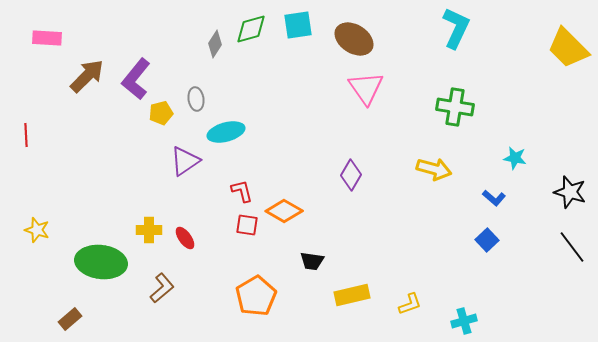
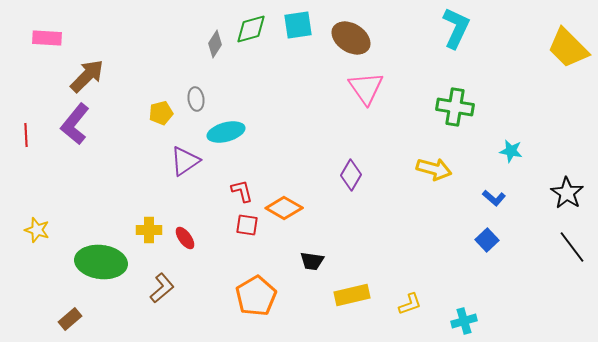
brown ellipse: moved 3 px left, 1 px up
purple L-shape: moved 61 px left, 45 px down
cyan star: moved 4 px left, 7 px up
black star: moved 3 px left, 1 px down; rotated 16 degrees clockwise
orange diamond: moved 3 px up
